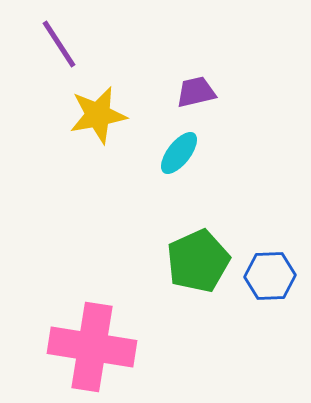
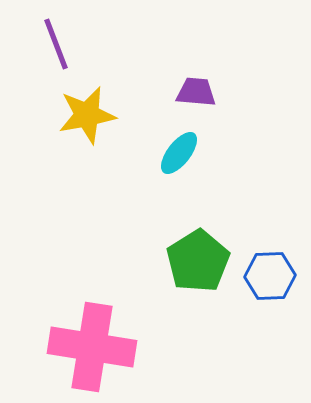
purple line: moved 3 px left; rotated 12 degrees clockwise
purple trapezoid: rotated 18 degrees clockwise
yellow star: moved 11 px left
green pentagon: rotated 8 degrees counterclockwise
